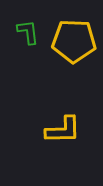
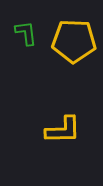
green L-shape: moved 2 px left, 1 px down
